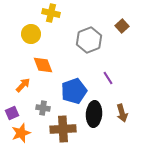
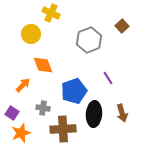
yellow cross: rotated 12 degrees clockwise
purple square: rotated 32 degrees counterclockwise
